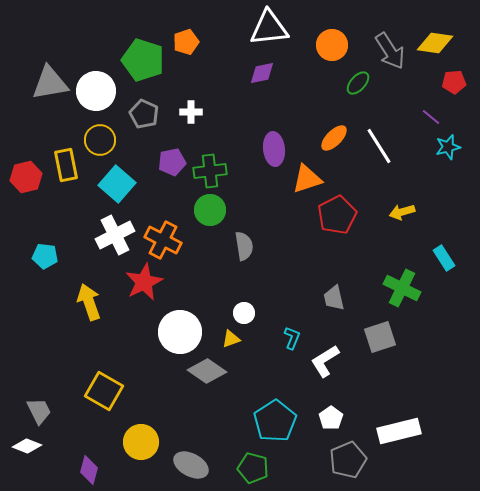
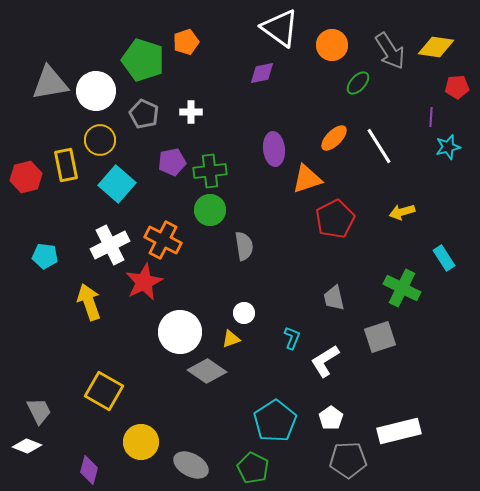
white triangle at (269, 28): moved 11 px right; rotated 42 degrees clockwise
yellow diamond at (435, 43): moved 1 px right, 4 px down
red pentagon at (454, 82): moved 3 px right, 5 px down
purple line at (431, 117): rotated 54 degrees clockwise
red pentagon at (337, 215): moved 2 px left, 4 px down
white cross at (115, 235): moved 5 px left, 10 px down
gray pentagon at (348, 460): rotated 21 degrees clockwise
green pentagon at (253, 468): rotated 12 degrees clockwise
